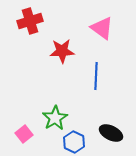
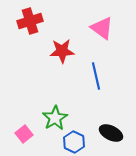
blue line: rotated 16 degrees counterclockwise
